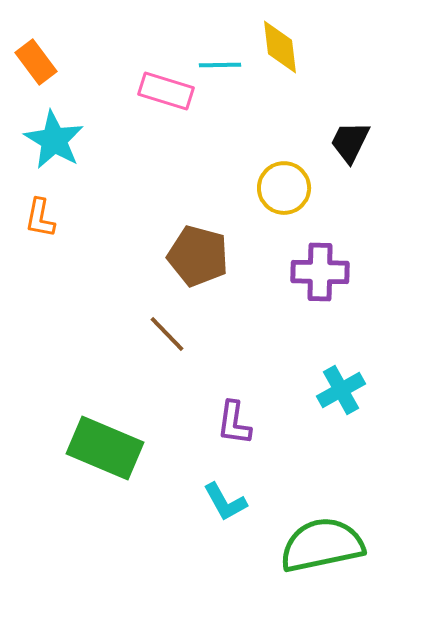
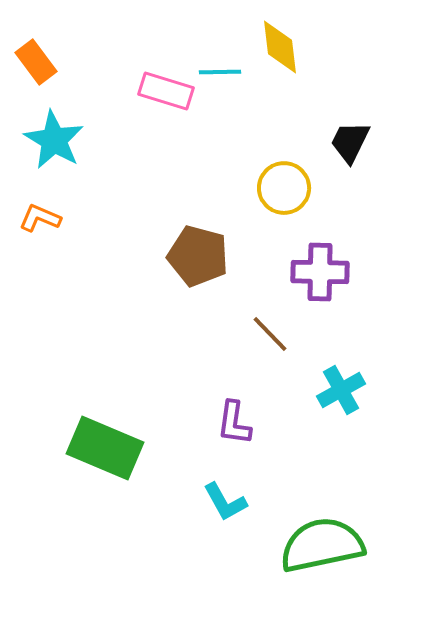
cyan line: moved 7 px down
orange L-shape: rotated 102 degrees clockwise
brown line: moved 103 px right
